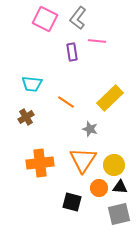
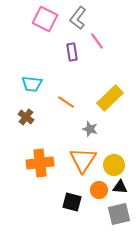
pink line: rotated 48 degrees clockwise
brown cross: rotated 21 degrees counterclockwise
orange circle: moved 2 px down
